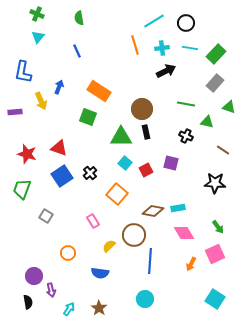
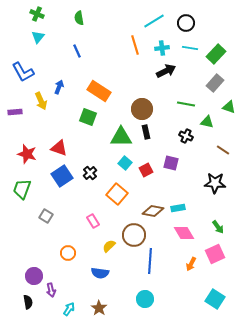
blue L-shape at (23, 72): rotated 40 degrees counterclockwise
